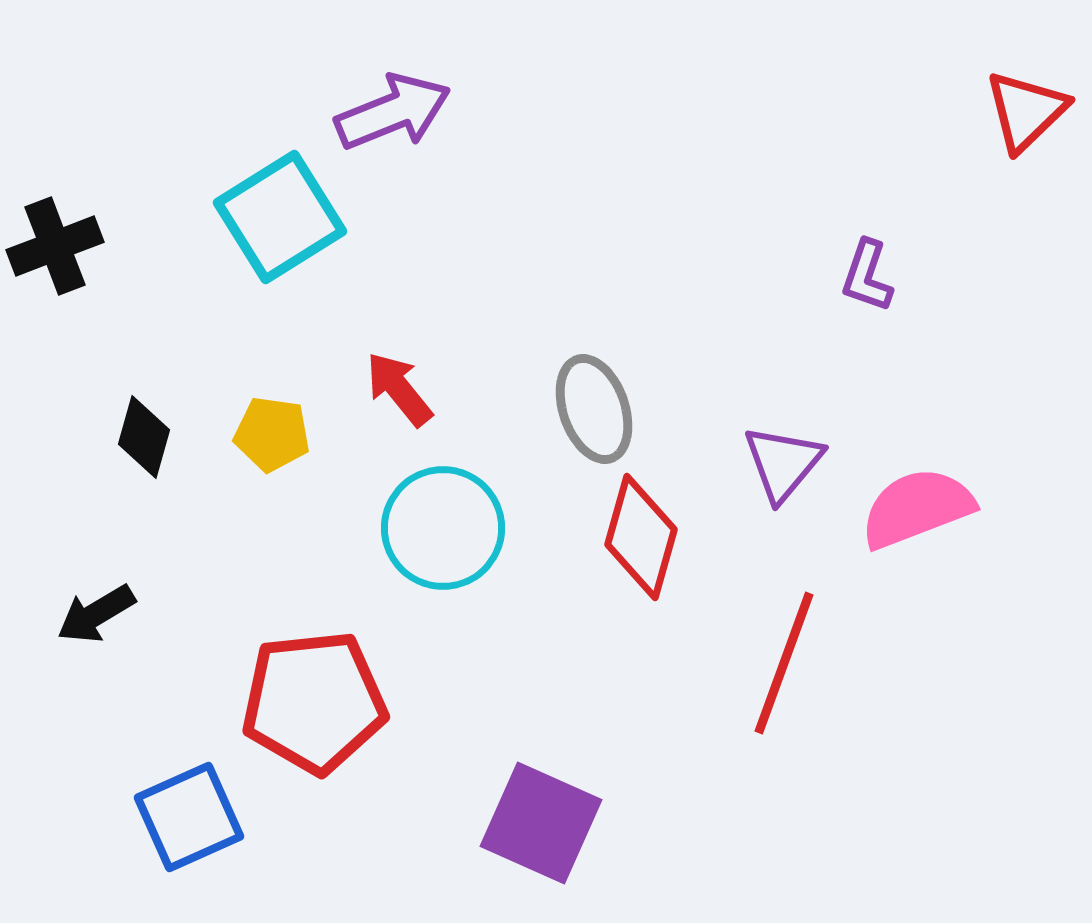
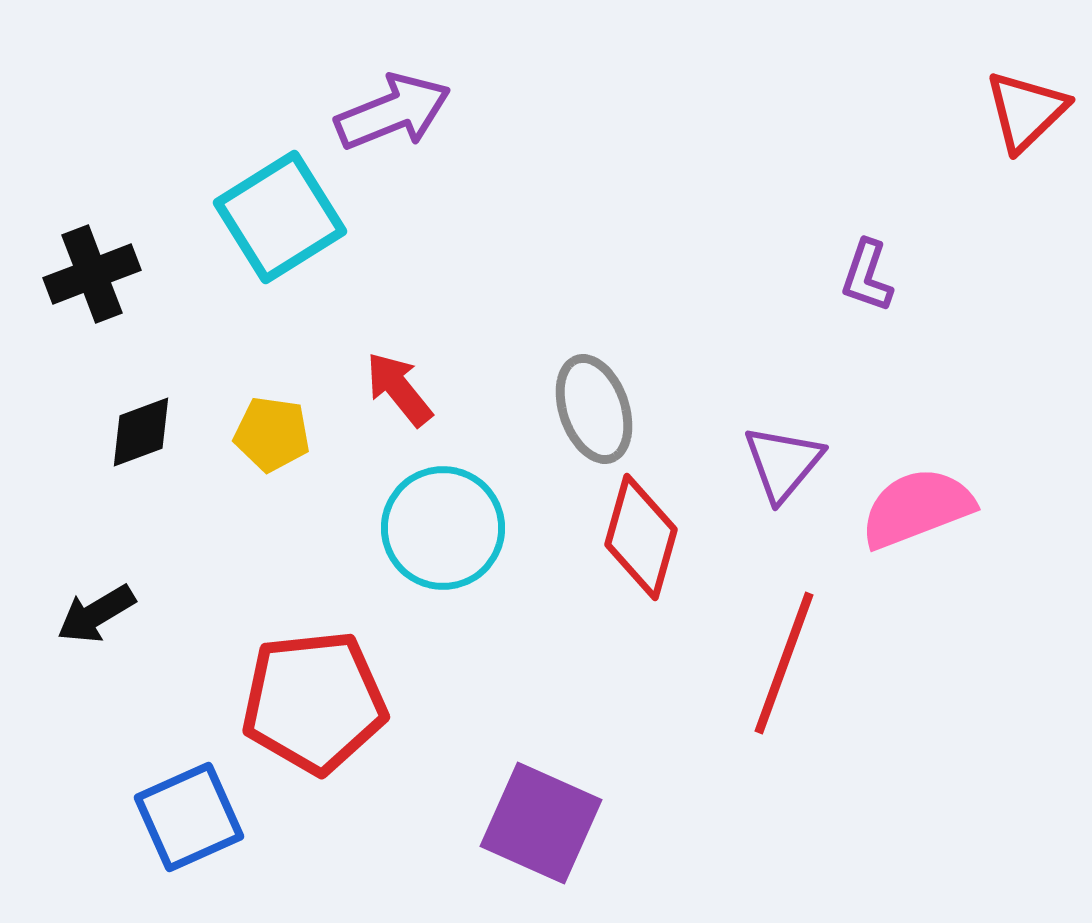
black cross: moved 37 px right, 28 px down
black diamond: moved 3 px left, 5 px up; rotated 54 degrees clockwise
